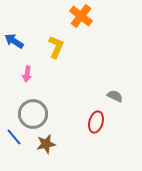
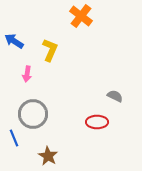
yellow L-shape: moved 6 px left, 3 px down
red ellipse: moved 1 px right; rotated 75 degrees clockwise
blue line: moved 1 px down; rotated 18 degrees clockwise
brown star: moved 2 px right, 12 px down; rotated 30 degrees counterclockwise
